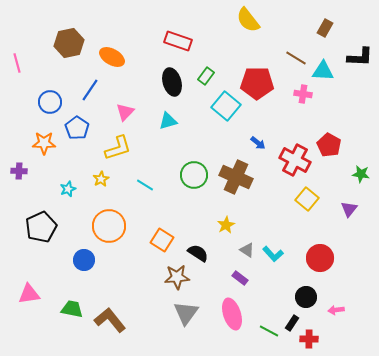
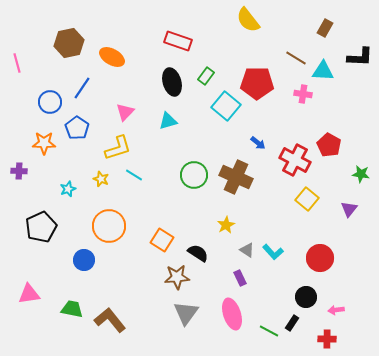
blue line at (90, 90): moved 8 px left, 2 px up
yellow star at (101, 179): rotated 21 degrees counterclockwise
cyan line at (145, 185): moved 11 px left, 10 px up
cyan L-shape at (273, 254): moved 2 px up
purple rectangle at (240, 278): rotated 28 degrees clockwise
red cross at (309, 339): moved 18 px right
